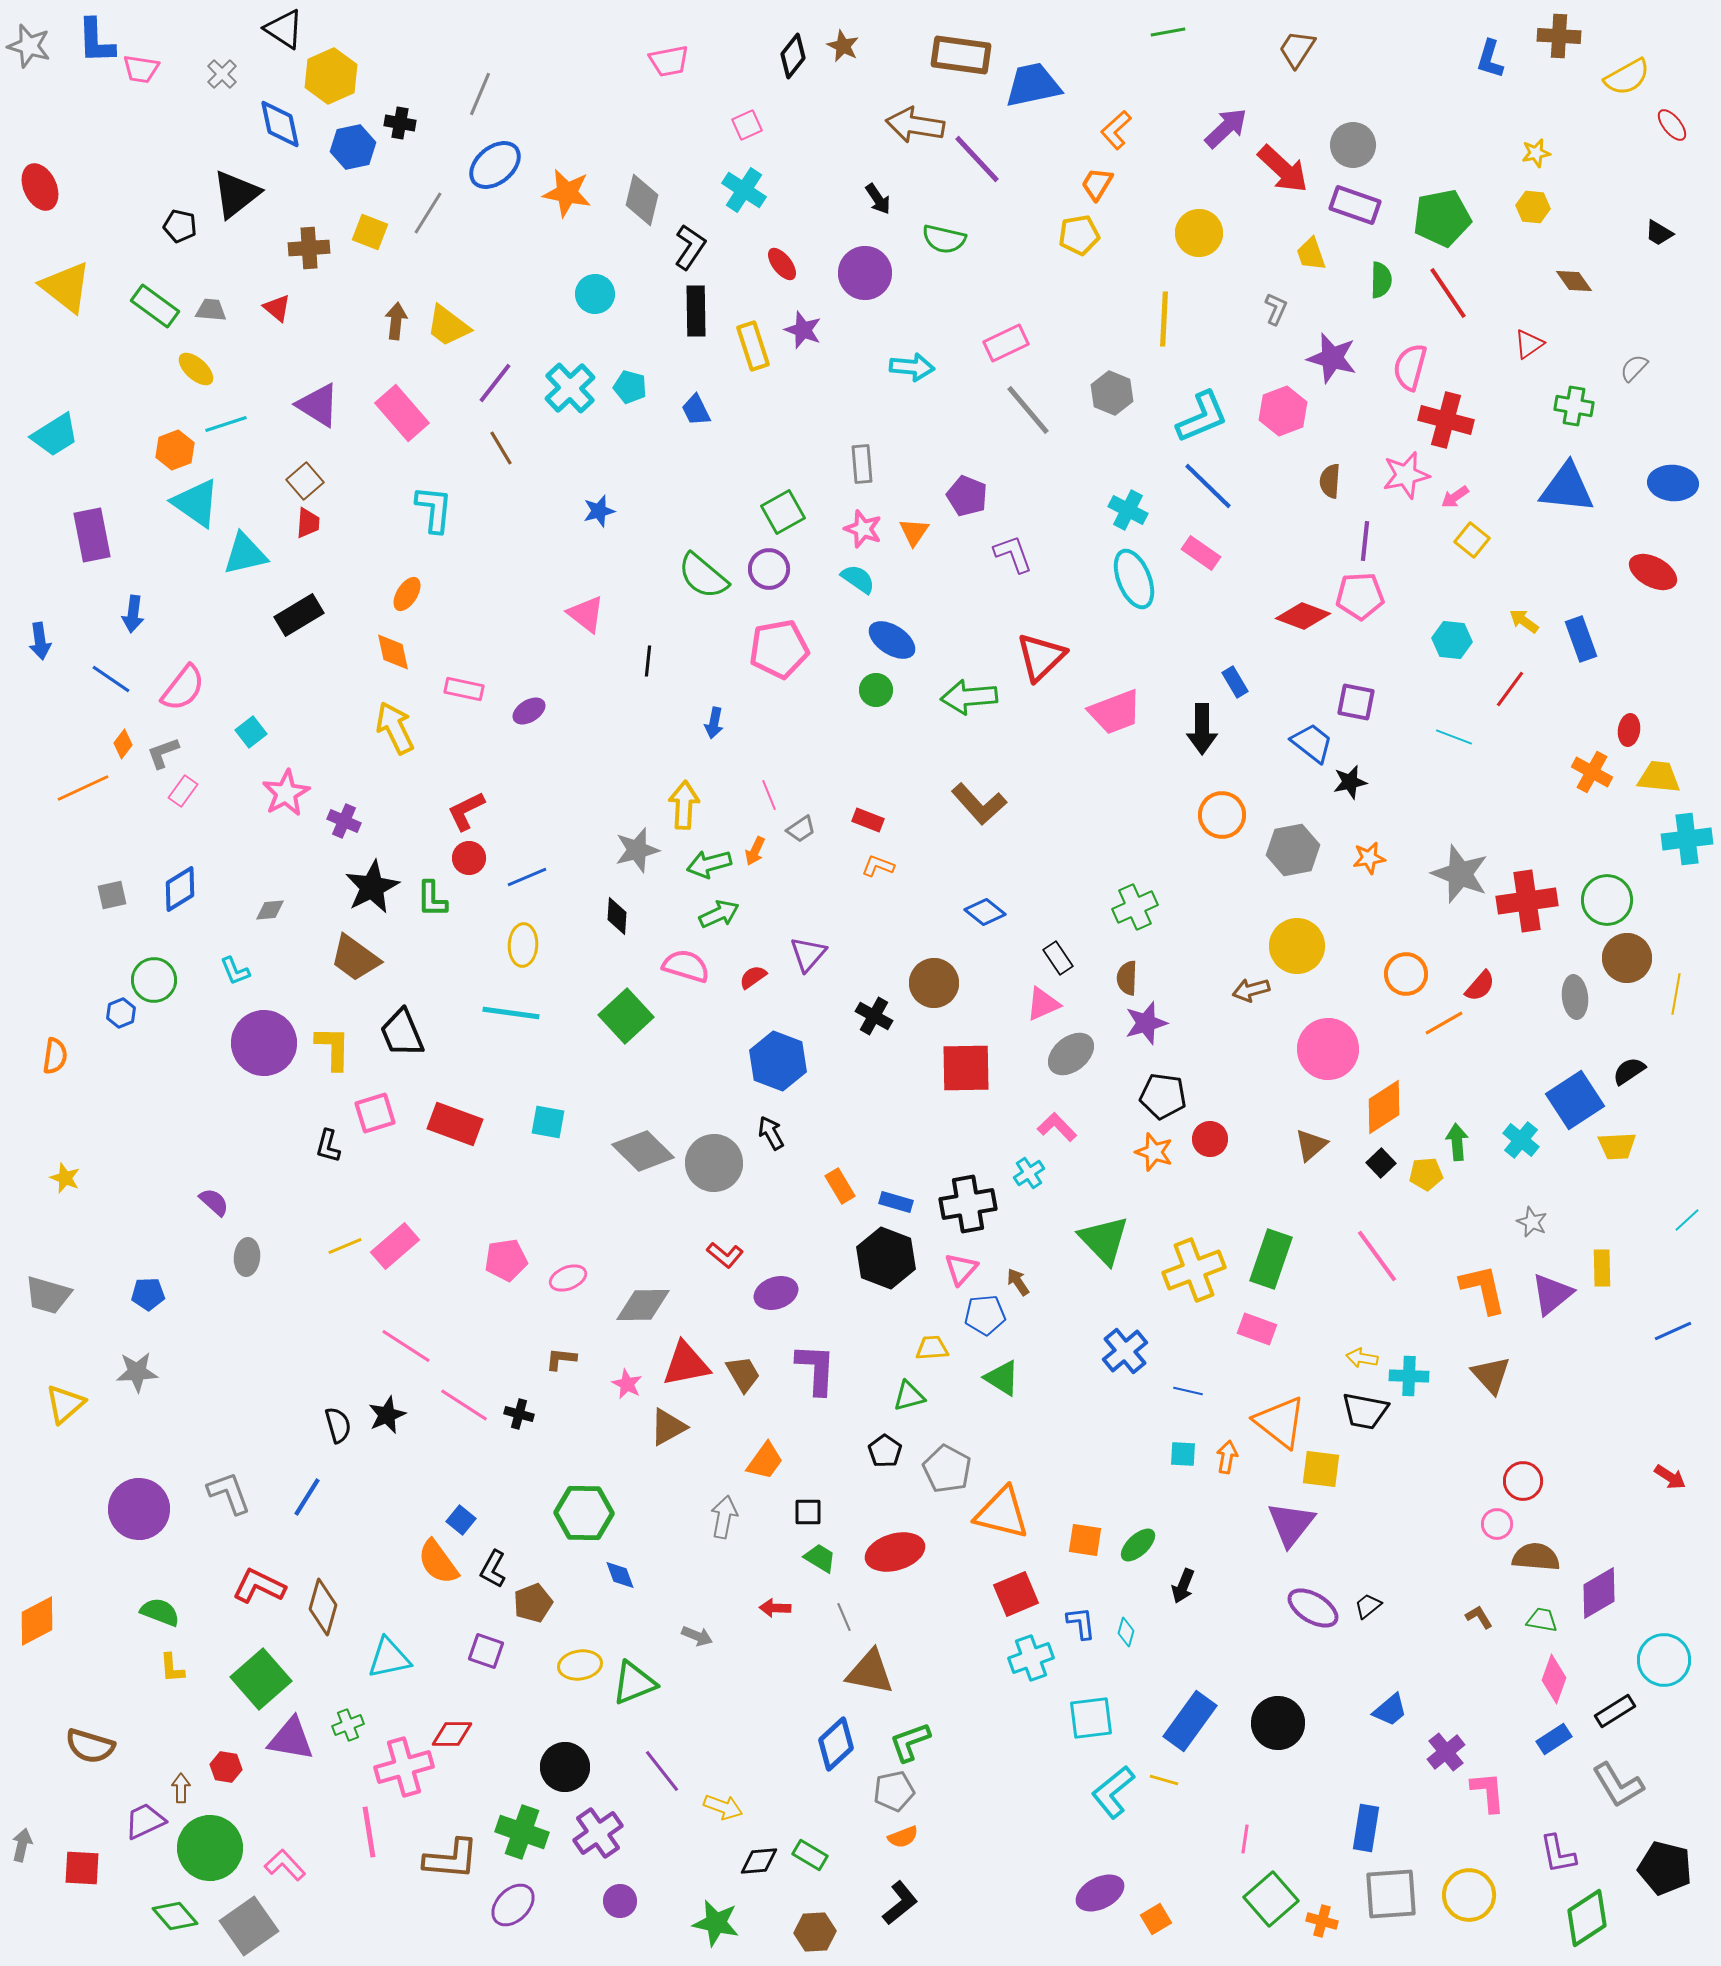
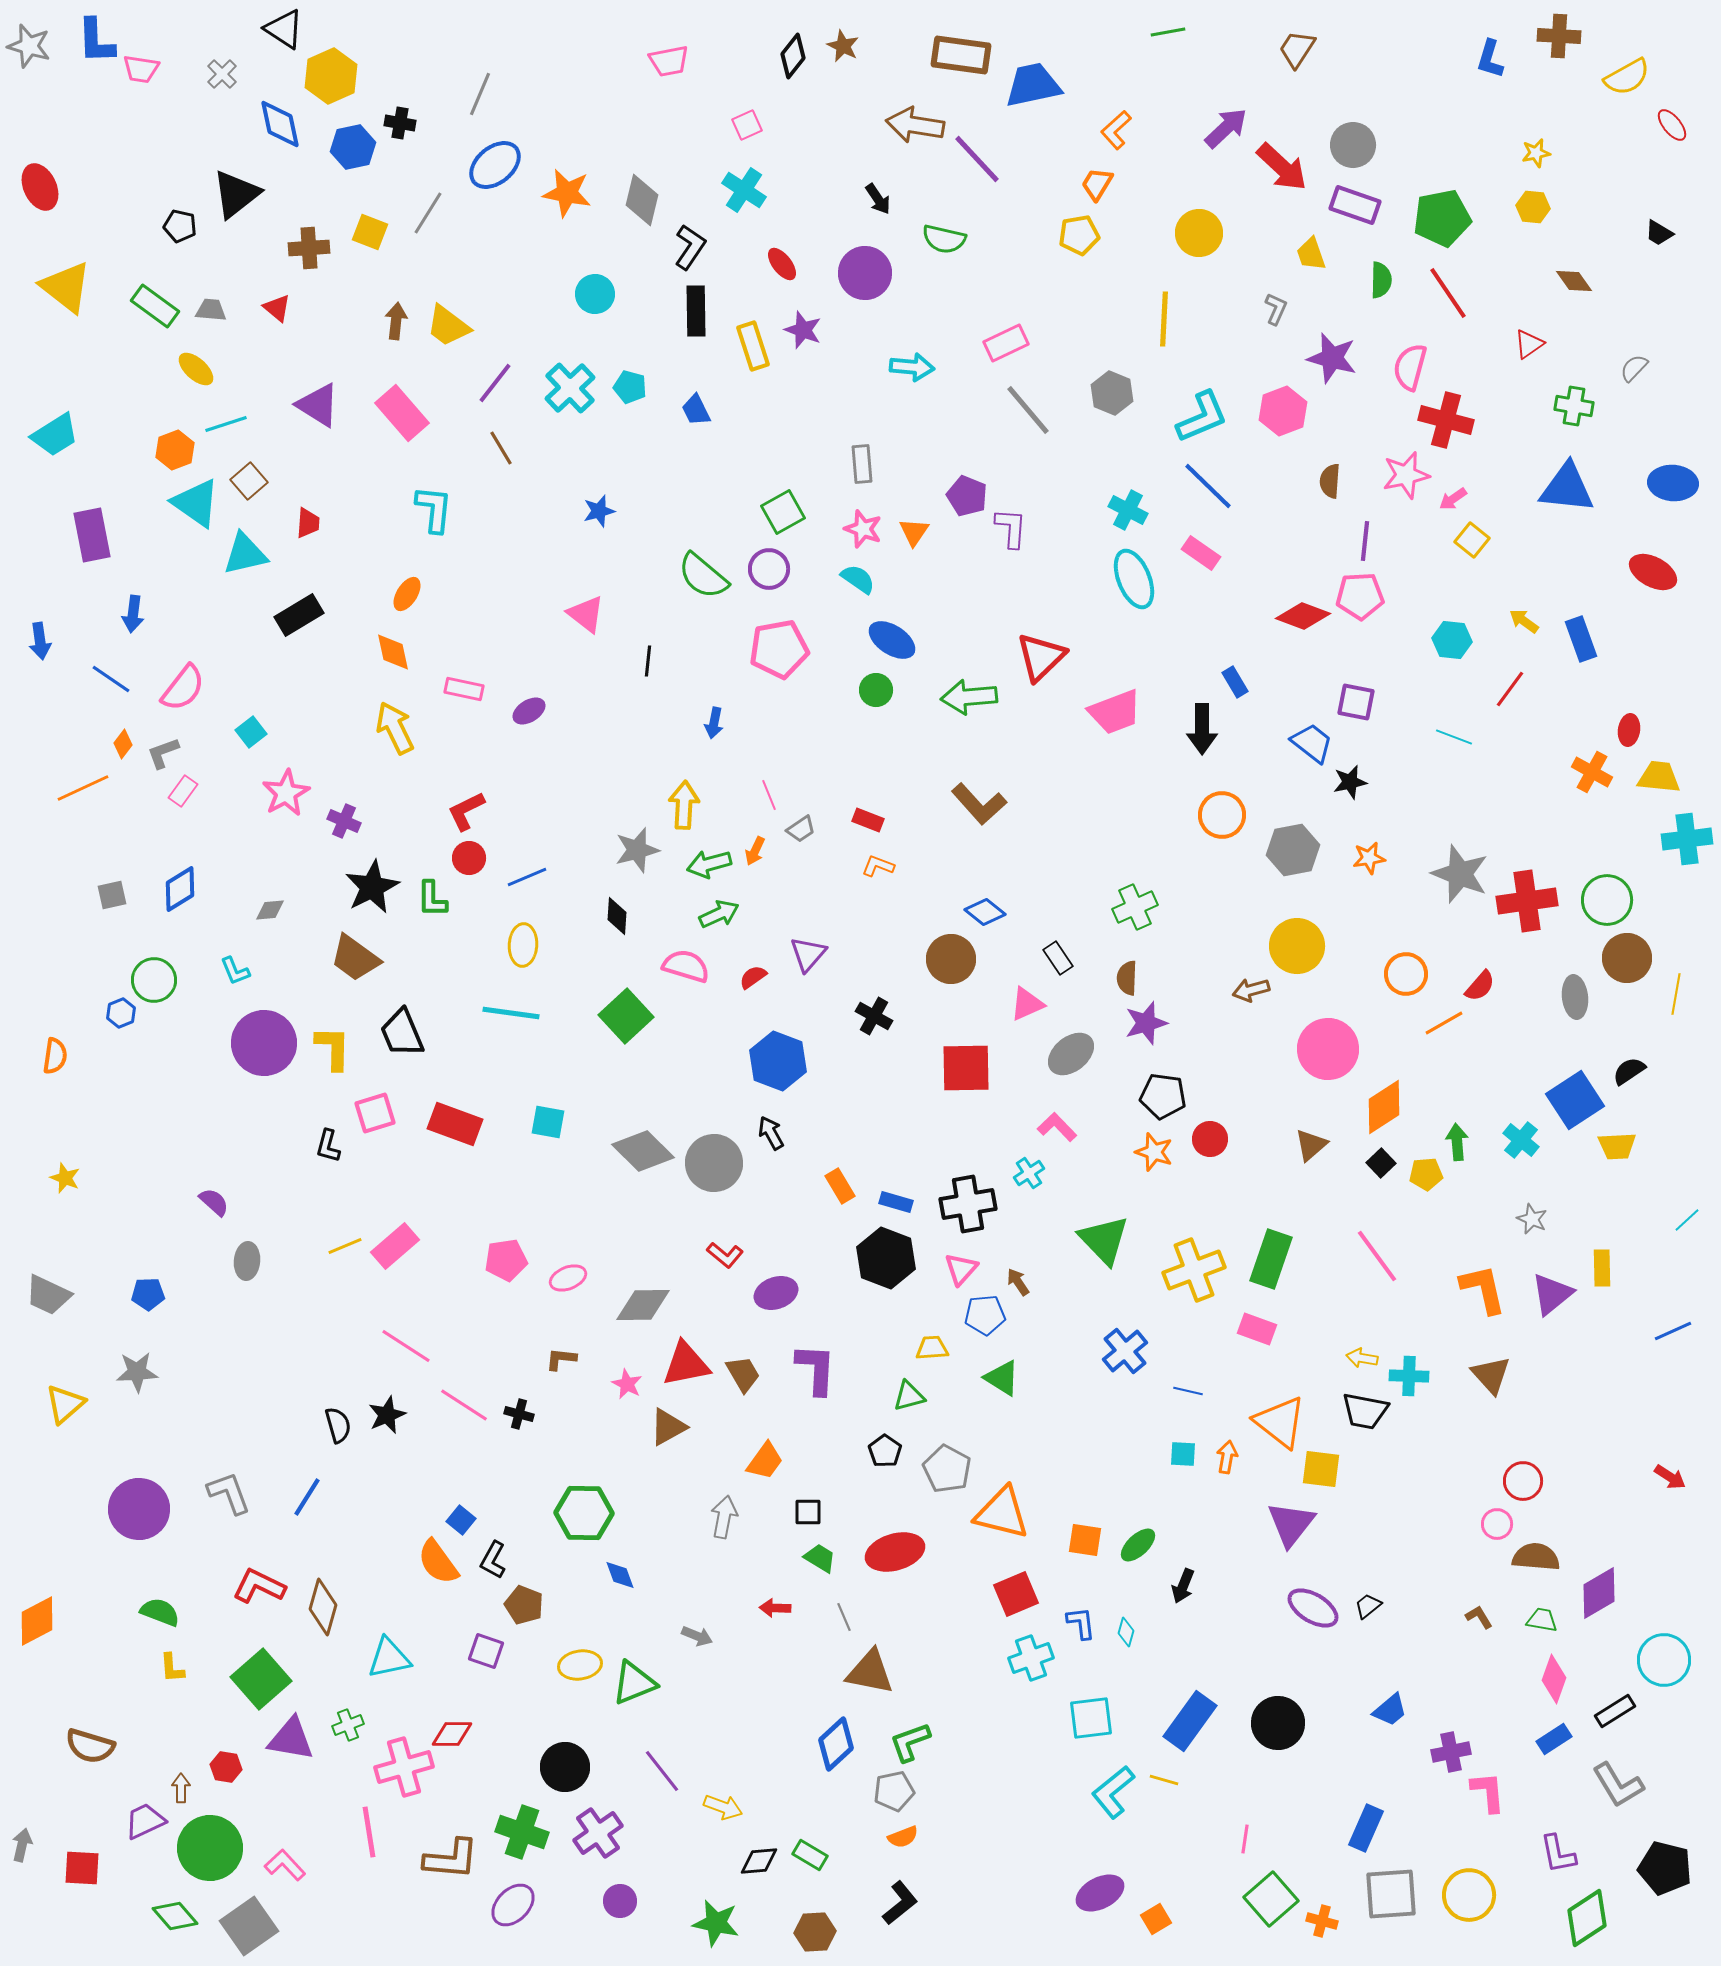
red arrow at (1283, 169): moved 1 px left, 2 px up
brown square at (305, 481): moved 56 px left
pink arrow at (1455, 497): moved 2 px left, 2 px down
purple L-shape at (1013, 554): moved 2 px left, 26 px up; rotated 24 degrees clockwise
brown circle at (934, 983): moved 17 px right, 24 px up
pink triangle at (1043, 1004): moved 16 px left
gray star at (1532, 1222): moved 3 px up
gray ellipse at (247, 1257): moved 4 px down
gray trapezoid at (48, 1295): rotated 9 degrees clockwise
black L-shape at (493, 1569): moved 9 px up
brown pentagon at (533, 1603): moved 9 px left, 2 px down; rotated 30 degrees counterclockwise
purple cross at (1446, 1752): moved 5 px right; rotated 27 degrees clockwise
blue rectangle at (1366, 1828): rotated 15 degrees clockwise
